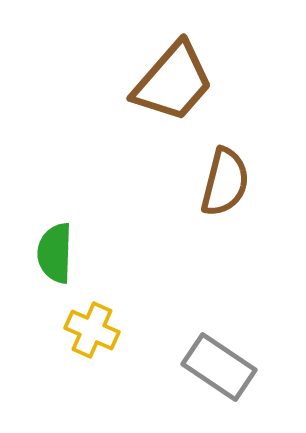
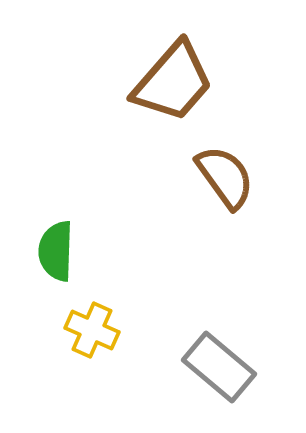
brown semicircle: moved 5 px up; rotated 50 degrees counterclockwise
green semicircle: moved 1 px right, 2 px up
gray rectangle: rotated 6 degrees clockwise
